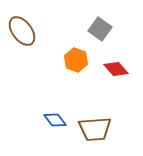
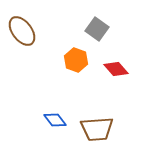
gray square: moved 3 px left
brown trapezoid: moved 2 px right
